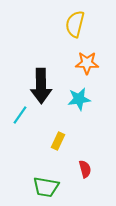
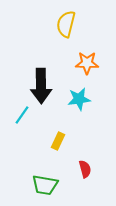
yellow semicircle: moved 9 px left
cyan line: moved 2 px right
green trapezoid: moved 1 px left, 2 px up
